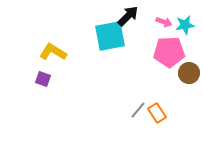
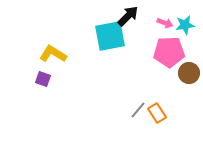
pink arrow: moved 1 px right, 1 px down
yellow L-shape: moved 2 px down
